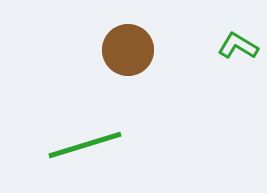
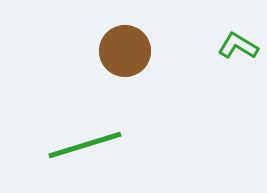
brown circle: moved 3 px left, 1 px down
